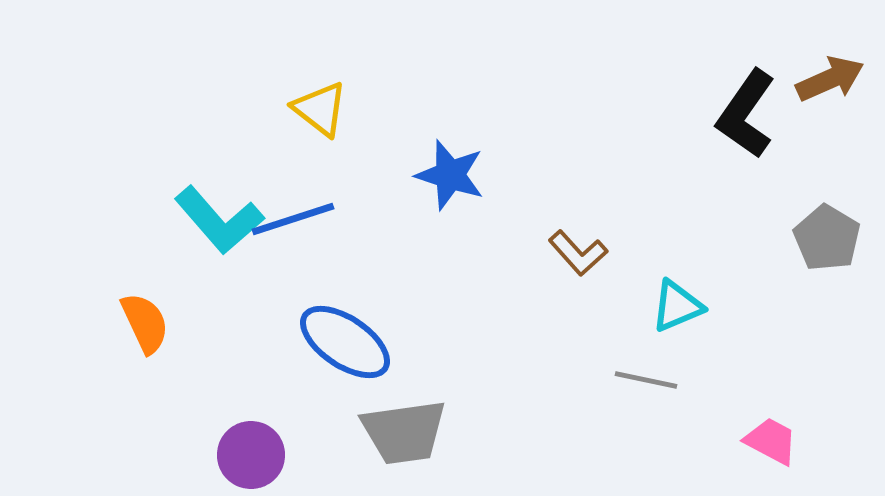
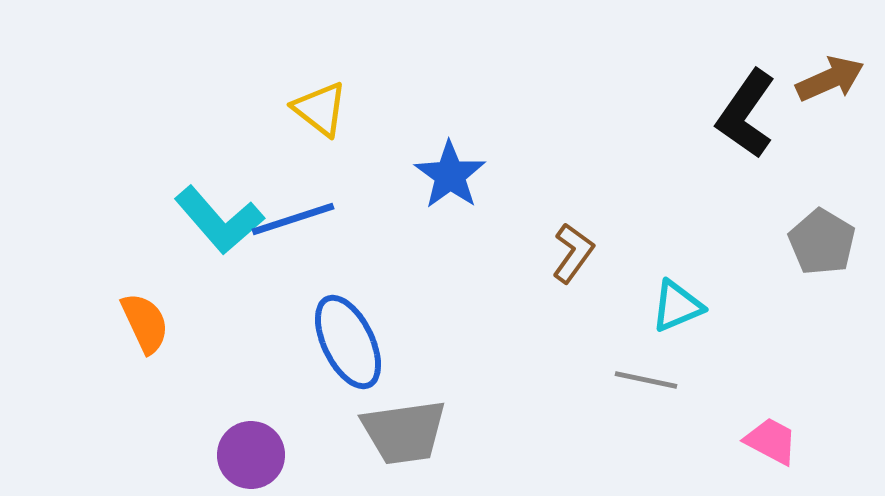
blue star: rotated 18 degrees clockwise
gray pentagon: moved 5 px left, 4 px down
brown L-shape: moved 5 px left; rotated 102 degrees counterclockwise
blue ellipse: moved 3 px right; rotated 30 degrees clockwise
